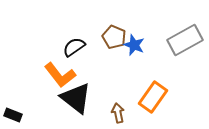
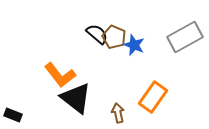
gray rectangle: moved 3 px up
black semicircle: moved 23 px right, 13 px up; rotated 75 degrees clockwise
